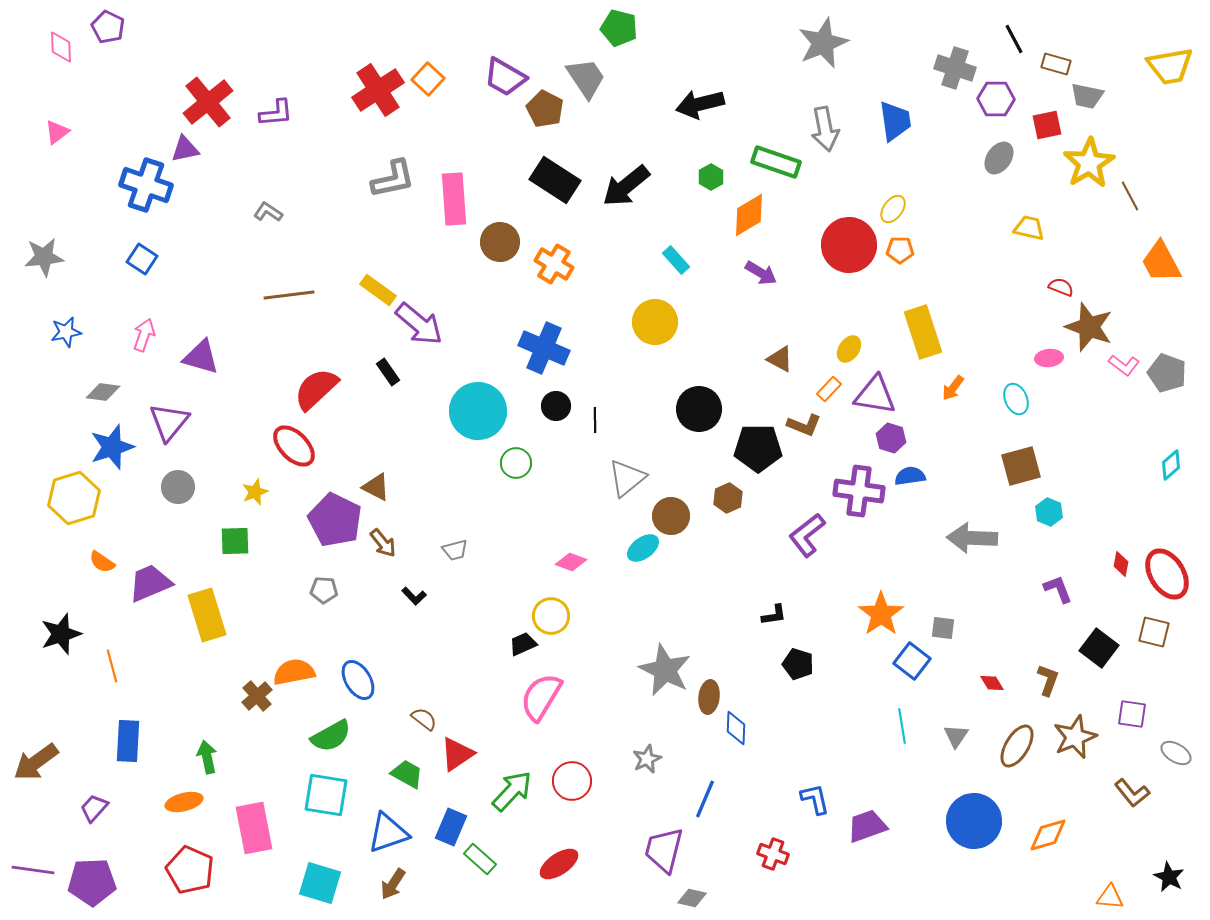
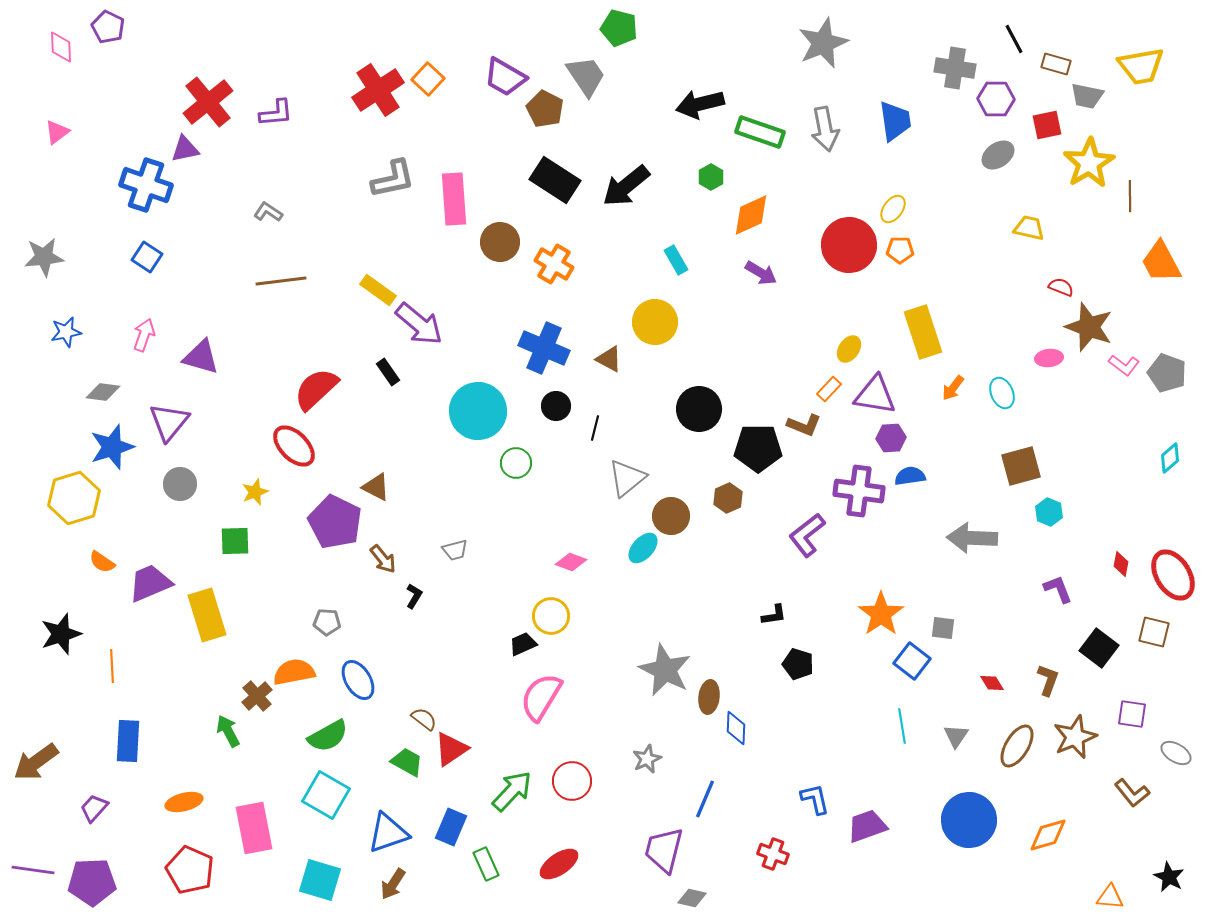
yellow trapezoid at (1170, 66): moved 29 px left
gray cross at (955, 68): rotated 9 degrees counterclockwise
gray trapezoid at (586, 78): moved 2 px up
gray ellipse at (999, 158): moved 1 px left, 3 px up; rotated 20 degrees clockwise
green rectangle at (776, 162): moved 16 px left, 30 px up
brown line at (1130, 196): rotated 28 degrees clockwise
orange diamond at (749, 215): moved 2 px right; rotated 6 degrees clockwise
blue square at (142, 259): moved 5 px right, 2 px up
cyan rectangle at (676, 260): rotated 12 degrees clockwise
brown line at (289, 295): moved 8 px left, 14 px up
brown triangle at (780, 359): moved 171 px left
cyan ellipse at (1016, 399): moved 14 px left, 6 px up
black line at (595, 420): moved 8 px down; rotated 15 degrees clockwise
purple hexagon at (891, 438): rotated 20 degrees counterclockwise
cyan diamond at (1171, 465): moved 1 px left, 7 px up
gray circle at (178, 487): moved 2 px right, 3 px up
purple pentagon at (335, 520): moved 2 px down
brown arrow at (383, 543): moved 16 px down
cyan ellipse at (643, 548): rotated 12 degrees counterclockwise
red ellipse at (1167, 574): moved 6 px right, 1 px down
gray pentagon at (324, 590): moved 3 px right, 32 px down
black L-shape at (414, 596): rotated 105 degrees counterclockwise
orange line at (112, 666): rotated 12 degrees clockwise
green semicircle at (331, 736): moved 3 px left
red triangle at (457, 754): moved 6 px left, 5 px up
green arrow at (207, 757): moved 21 px right, 26 px up; rotated 16 degrees counterclockwise
green trapezoid at (407, 774): moved 12 px up
cyan square at (326, 795): rotated 21 degrees clockwise
blue circle at (974, 821): moved 5 px left, 1 px up
green rectangle at (480, 859): moved 6 px right, 5 px down; rotated 24 degrees clockwise
cyan square at (320, 883): moved 3 px up
